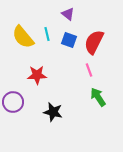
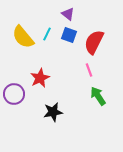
cyan line: rotated 40 degrees clockwise
blue square: moved 5 px up
red star: moved 3 px right, 3 px down; rotated 24 degrees counterclockwise
green arrow: moved 1 px up
purple circle: moved 1 px right, 8 px up
black star: rotated 24 degrees counterclockwise
